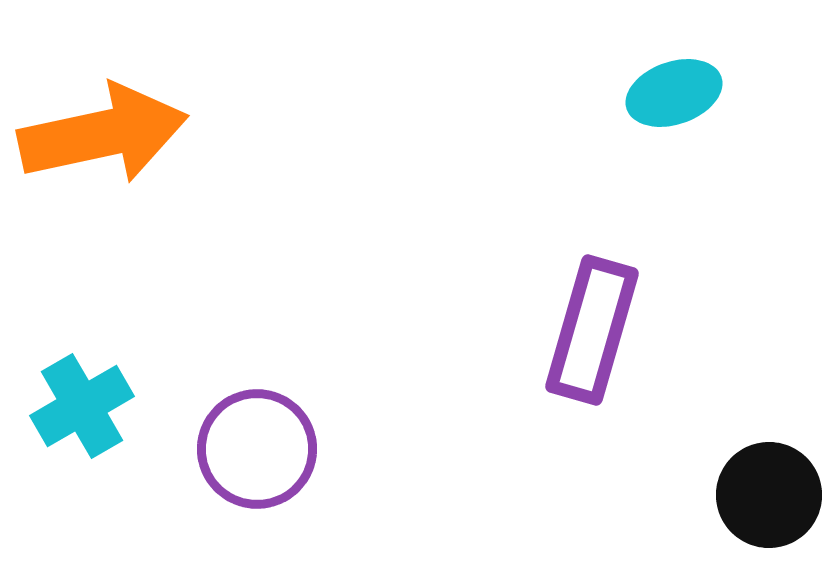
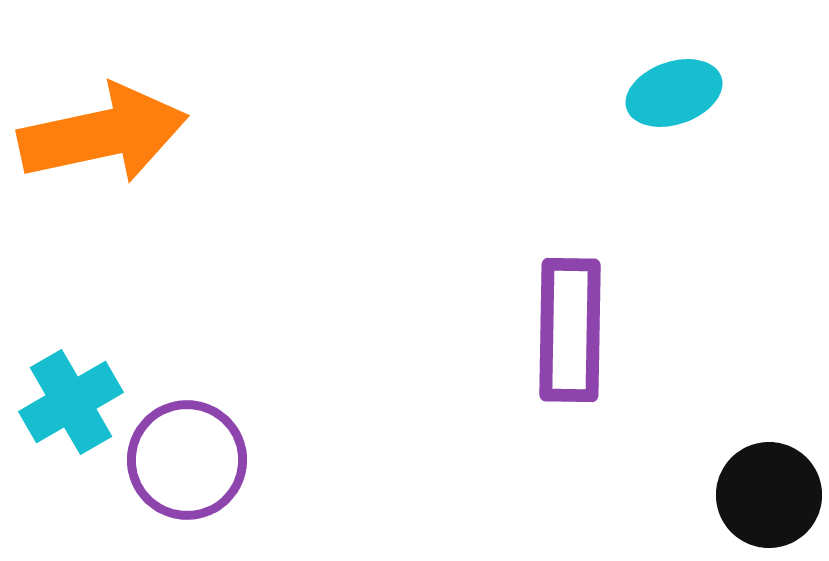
purple rectangle: moved 22 px left; rotated 15 degrees counterclockwise
cyan cross: moved 11 px left, 4 px up
purple circle: moved 70 px left, 11 px down
